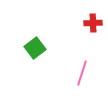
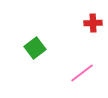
pink line: rotated 35 degrees clockwise
